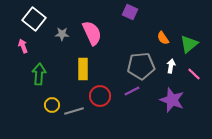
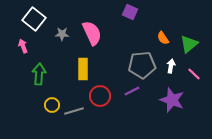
gray pentagon: moved 1 px right, 1 px up
